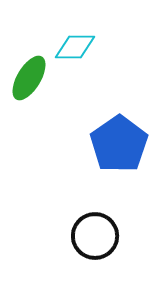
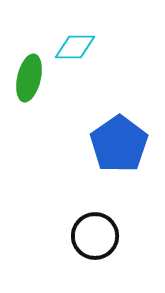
green ellipse: rotated 18 degrees counterclockwise
